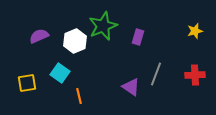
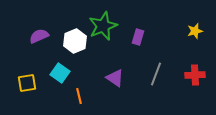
purple triangle: moved 16 px left, 9 px up
